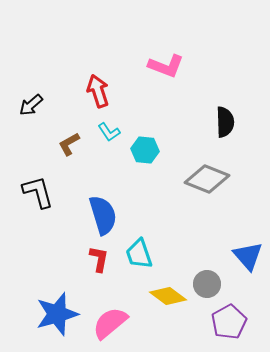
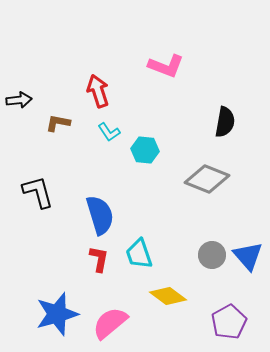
black arrow: moved 12 px left, 5 px up; rotated 145 degrees counterclockwise
black semicircle: rotated 12 degrees clockwise
brown L-shape: moved 11 px left, 21 px up; rotated 40 degrees clockwise
blue semicircle: moved 3 px left
gray circle: moved 5 px right, 29 px up
